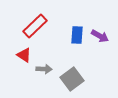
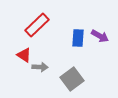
red rectangle: moved 2 px right, 1 px up
blue rectangle: moved 1 px right, 3 px down
gray arrow: moved 4 px left, 2 px up
